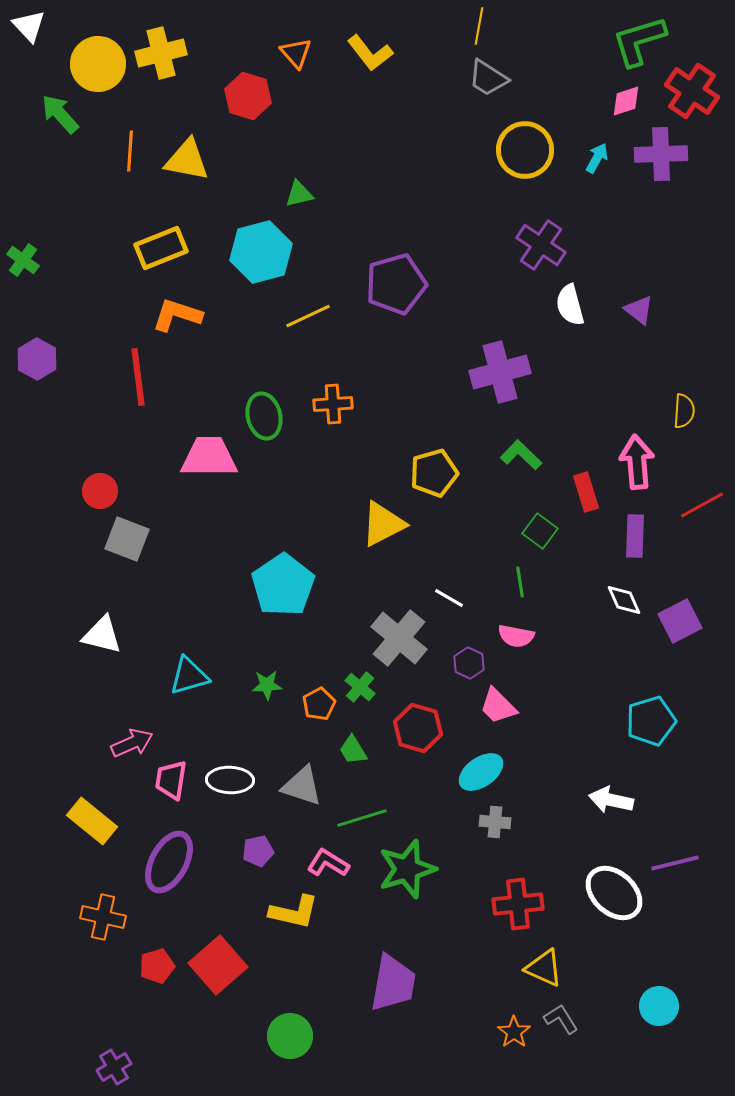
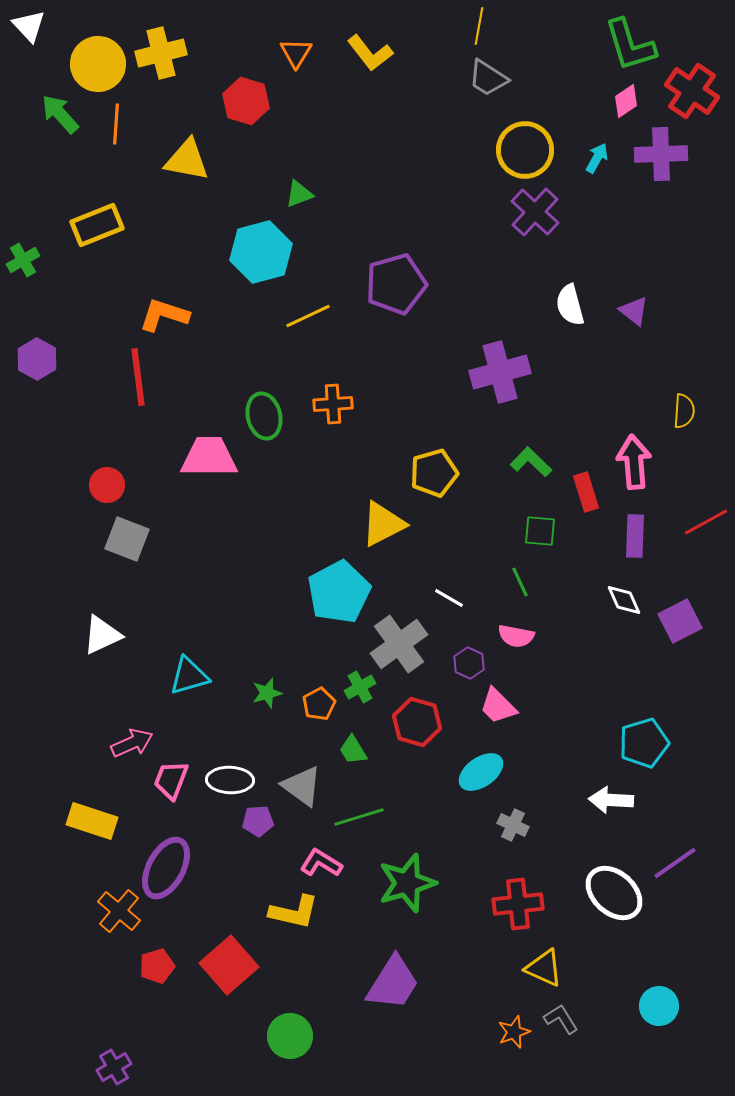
green L-shape at (639, 41): moved 9 px left, 4 px down; rotated 90 degrees counterclockwise
orange triangle at (296, 53): rotated 12 degrees clockwise
red hexagon at (248, 96): moved 2 px left, 5 px down
pink diamond at (626, 101): rotated 16 degrees counterclockwise
orange line at (130, 151): moved 14 px left, 27 px up
green triangle at (299, 194): rotated 8 degrees counterclockwise
purple cross at (541, 245): moved 6 px left, 33 px up; rotated 9 degrees clockwise
yellow rectangle at (161, 248): moved 64 px left, 23 px up
green cross at (23, 260): rotated 24 degrees clockwise
purple triangle at (639, 310): moved 5 px left, 1 px down
orange L-shape at (177, 315): moved 13 px left
green L-shape at (521, 455): moved 10 px right, 7 px down
pink arrow at (637, 462): moved 3 px left
red circle at (100, 491): moved 7 px right, 6 px up
red line at (702, 505): moved 4 px right, 17 px down
green square at (540, 531): rotated 32 degrees counterclockwise
green line at (520, 582): rotated 16 degrees counterclockwise
cyan pentagon at (283, 585): moved 56 px right, 7 px down; rotated 6 degrees clockwise
white triangle at (102, 635): rotated 39 degrees counterclockwise
gray cross at (399, 638): moved 6 px down; rotated 14 degrees clockwise
green star at (267, 685): moved 8 px down; rotated 12 degrees counterclockwise
green cross at (360, 687): rotated 20 degrees clockwise
cyan pentagon at (651, 721): moved 7 px left, 22 px down
red hexagon at (418, 728): moved 1 px left, 6 px up
pink trapezoid at (171, 780): rotated 12 degrees clockwise
gray triangle at (302, 786): rotated 18 degrees clockwise
white arrow at (611, 800): rotated 9 degrees counterclockwise
green line at (362, 818): moved 3 px left, 1 px up
yellow rectangle at (92, 821): rotated 21 degrees counterclockwise
gray cross at (495, 822): moved 18 px right, 3 px down; rotated 20 degrees clockwise
purple pentagon at (258, 851): moved 30 px up; rotated 8 degrees clockwise
purple ellipse at (169, 862): moved 3 px left, 6 px down
pink L-shape at (328, 863): moved 7 px left
purple line at (675, 863): rotated 21 degrees counterclockwise
green star at (407, 869): moved 14 px down
orange cross at (103, 917): moved 16 px right, 6 px up; rotated 27 degrees clockwise
red square at (218, 965): moved 11 px right
purple trapezoid at (393, 983): rotated 22 degrees clockwise
orange star at (514, 1032): rotated 16 degrees clockwise
